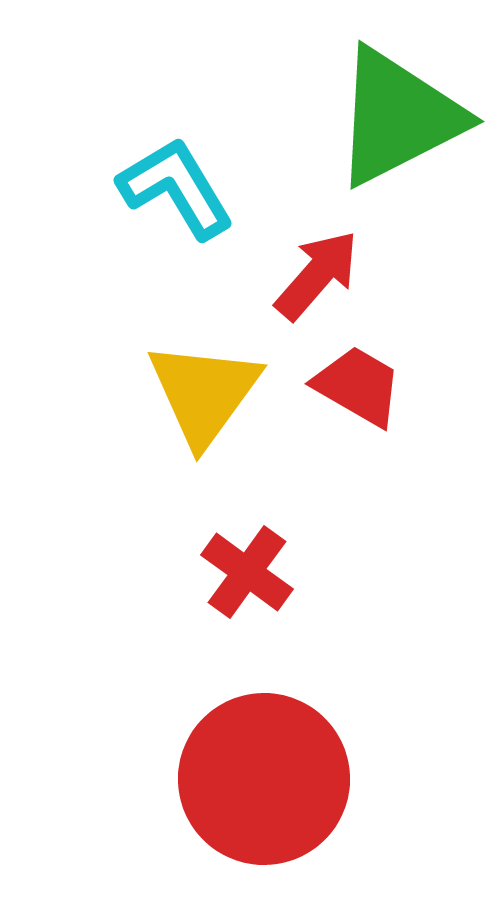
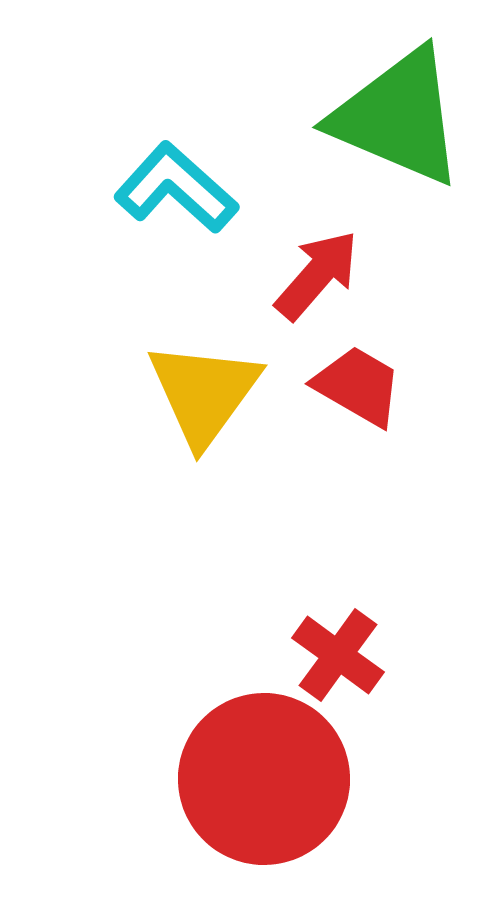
green triangle: rotated 50 degrees clockwise
cyan L-shape: rotated 17 degrees counterclockwise
red cross: moved 91 px right, 83 px down
